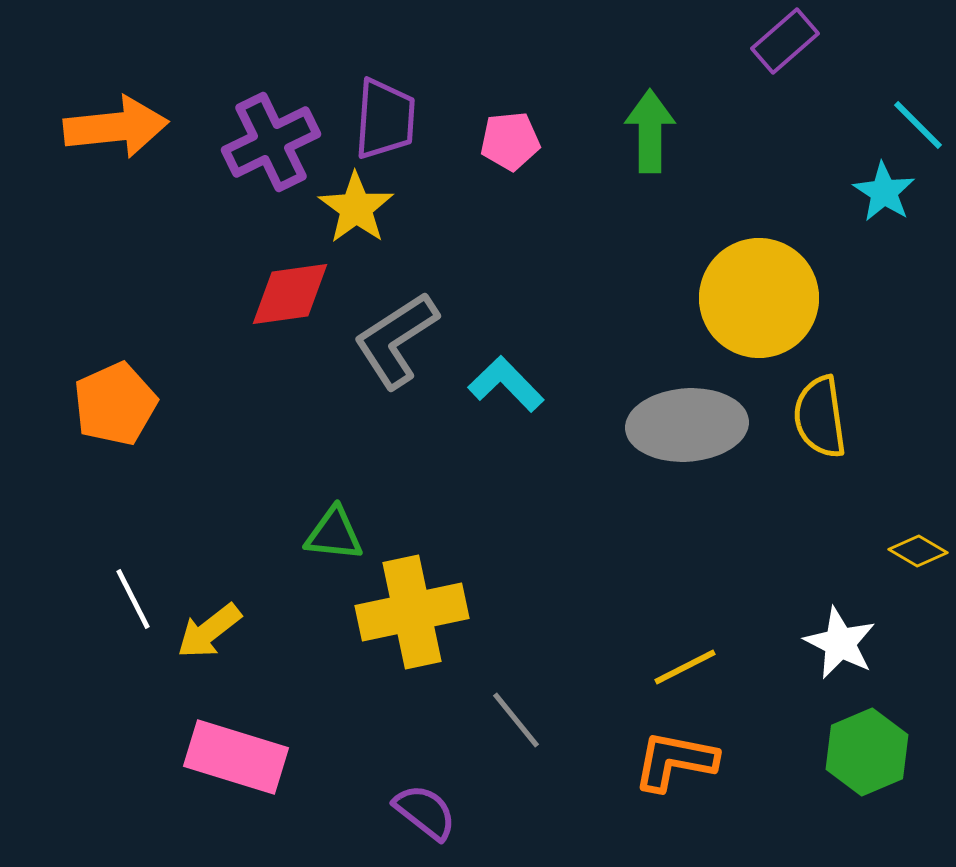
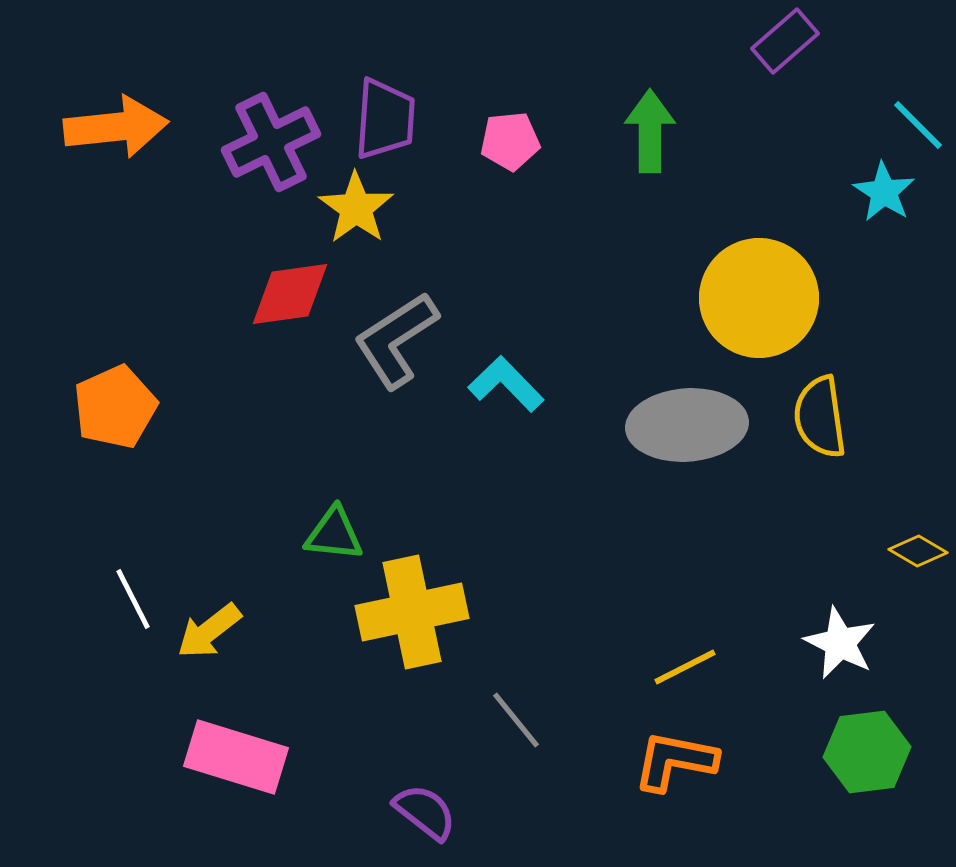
orange pentagon: moved 3 px down
green hexagon: rotated 16 degrees clockwise
